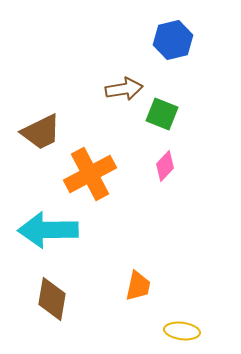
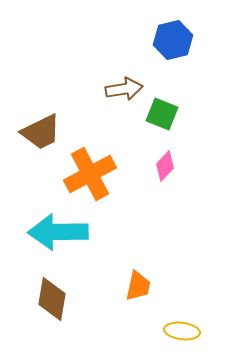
cyan arrow: moved 10 px right, 2 px down
